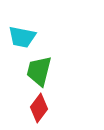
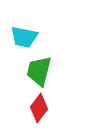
cyan trapezoid: moved 2 px right
